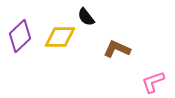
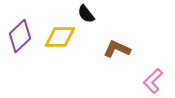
black semicircle: moved 3 px up
pink L-shape: moved 1 px up; rotated 25 degrees counterclockwise
